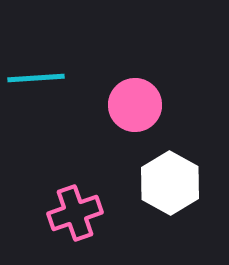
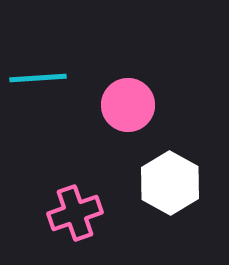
cyan line: moved 2 px right
pink circle: moved 7 px left
